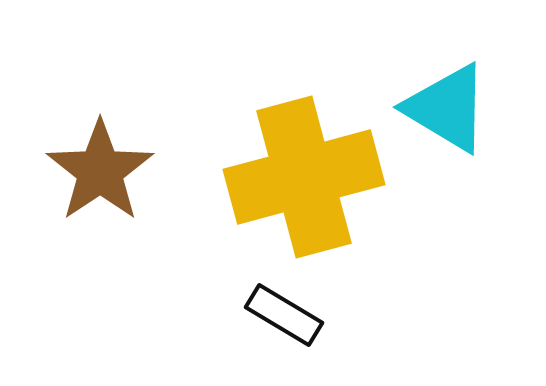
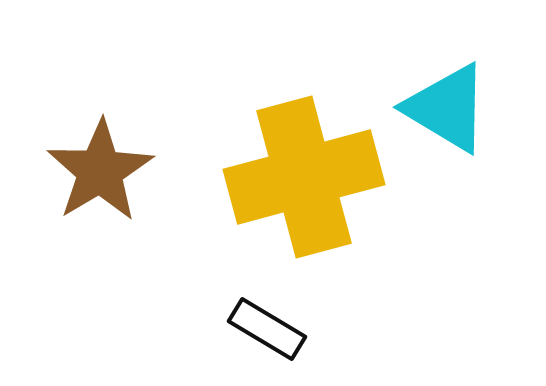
brown star: rotated 3 degrees clockwise
black rectangle: moved 17 px left, 14 px down
